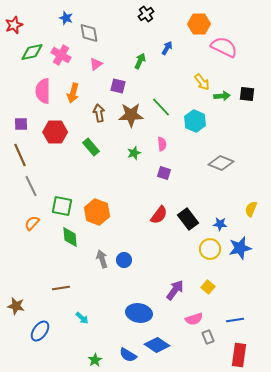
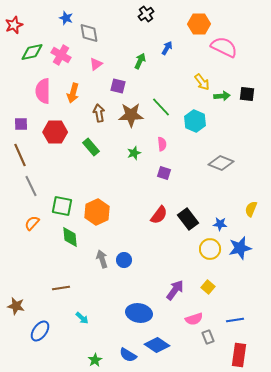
orange hexagon at (97, 212): rotated 15 degrees clockwise
